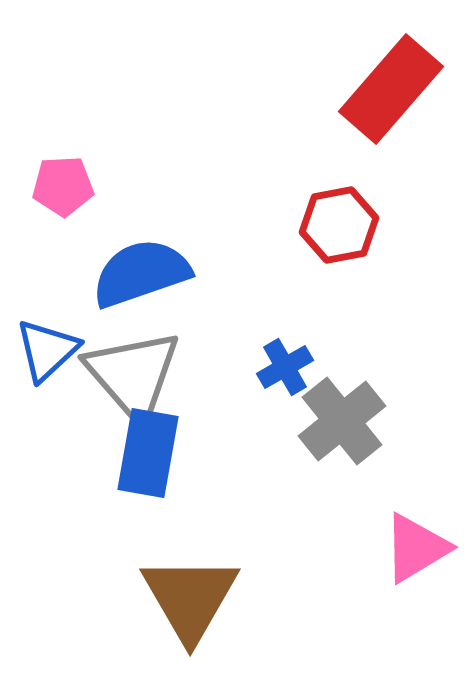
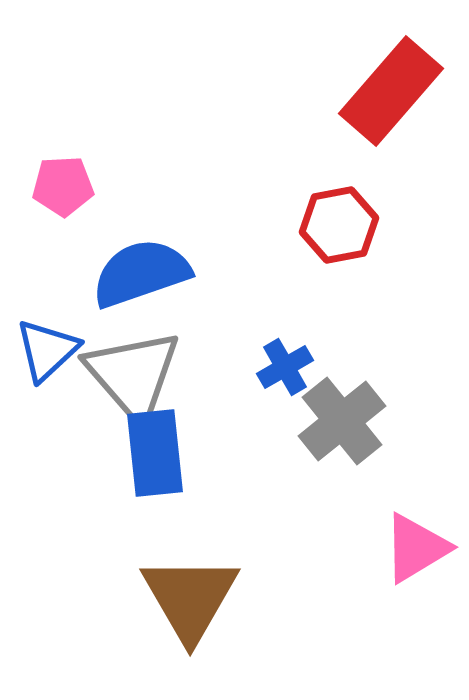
red rectangle: moved 2 px down
blue rectangle: moved 7 px right; rotated 16 degrees counterclockwise
